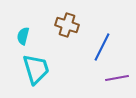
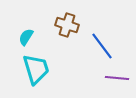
cyan semicircle: moved 3 px right, 1 px down; rotated 18 degrees clockwise
blue line: moved 1 px up; rotated 64 degrees counterclockwise
purple line: rotated 15 degrees clockwise
